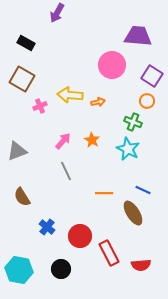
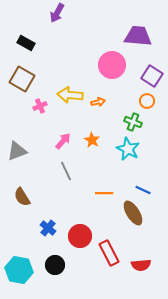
blue cross: moved 1 px right, 1 px down
black circle: moved 6 px left, 4 px up
